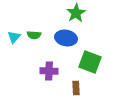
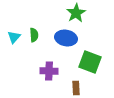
green semicircle: rotated 96 degrees counterclockwise
